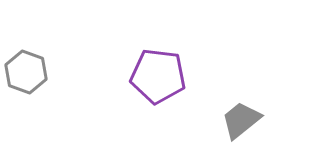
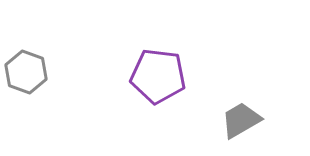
gray trapezoid: rotated 9 degrees clockwise
